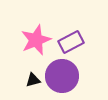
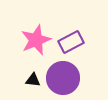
purple circle: moved 1 px right, 2 px down
black triangle: rotated 21 degrees clockwise
